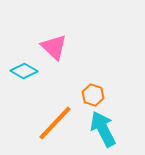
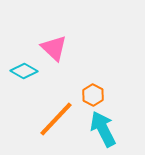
pink triangle: moved 1 px down
orange hexagon: rotated 10 degrees clockwise
orange line: moved 1 px right, 4 px up
